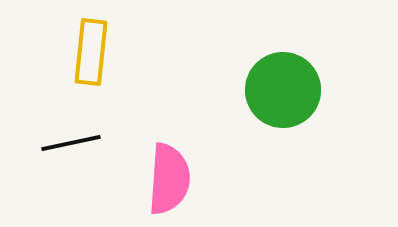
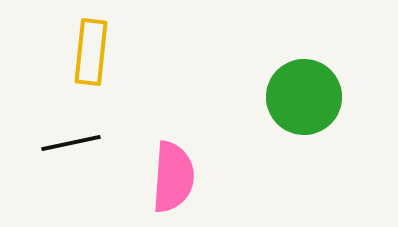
green circle: moved 21 px right, 7 px down
pink semicircle: moved 4 px right, 2 px up
